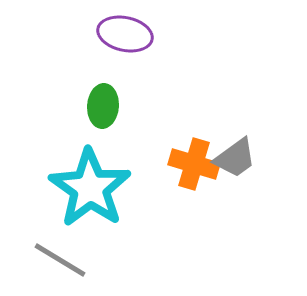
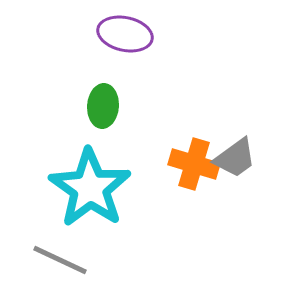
gray line: rotated 6 degrees counterclockwise
